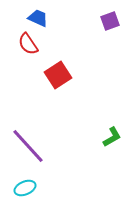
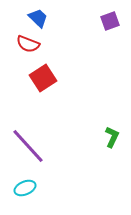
blue trapezoid: rotated 20 degrees clockwise
red semicircle: rotated 35 degrees counterclockwise
red square: moved 15 px left, 3 px down
green L-shape: rotated 35 degrees counterclockwise
